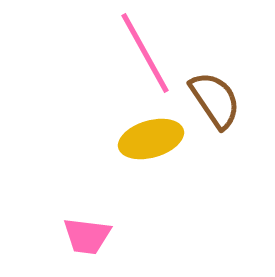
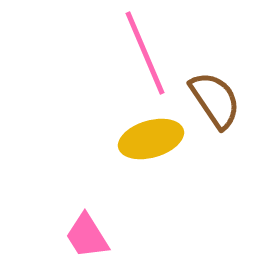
pink line: rotated 6 degrees clockwise
pink trapezoid: rotated 51 degrees clockwise
